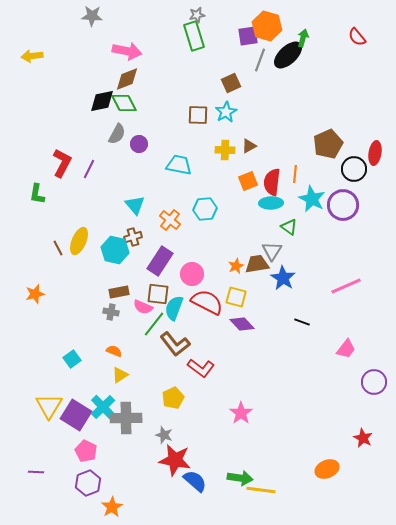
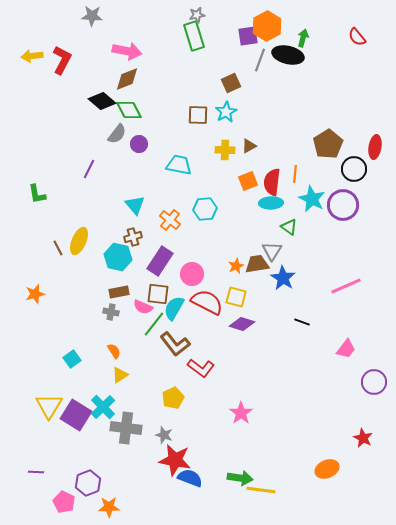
orange hexagon at (267, 26): rotated 16 degrees clockwise
black ellipse at (288, 55): rotated 56 degrees clockwise
black diamond at (102, 101): rotated 52 degrees clockwise
green diamond at (124, 103): moved 5 px right, 7 px down
gray semicircle at (117, 134): rotated 10 degrees clockwise
brown pentagon at (328, 144): rotated 8 degrees counterclockwise
red ellipse at (375, 153): moved 6 px up
red L-shape at (62, 163): moved 103 px up
green L-shape at (37, 194): rotated 20 degrees counterclockwise
cyan hexagon at (115, 250): moved 3 px right, 7 px down
cyan semicircle at (174, 308): rotated 10 degrees clockwise
purple diamond at (242, 324): rotated 30 degrees counterclockwise
orange semicircle at (114, 351): rotated 35 degrees clockwise
gray cross at (126, 418): moved 10 px down; rotated 8 degrees clockwise
pink pentagon at (86, 451): moved 22 px left, 51 px down
blue semicircle at (195, 481): moved 5 px left, 3 px up; rotated 20 degrees counterclockwise
orange star at (112, 507): moved 3 px left; rotated 30 degrees clockwise
